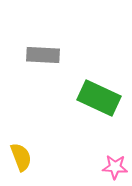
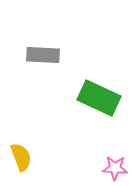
pink star: moved 1 px down
